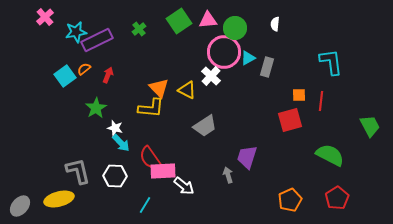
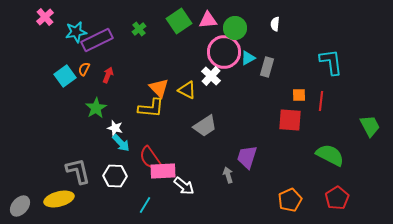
orange semicircle: rotated 24 degrees counterclockwise
red square: rotated 20 degrees clockwise
